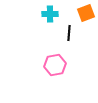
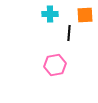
orange square: moved 1 px left, 2 px down; rotated 18 degrees clockwise
